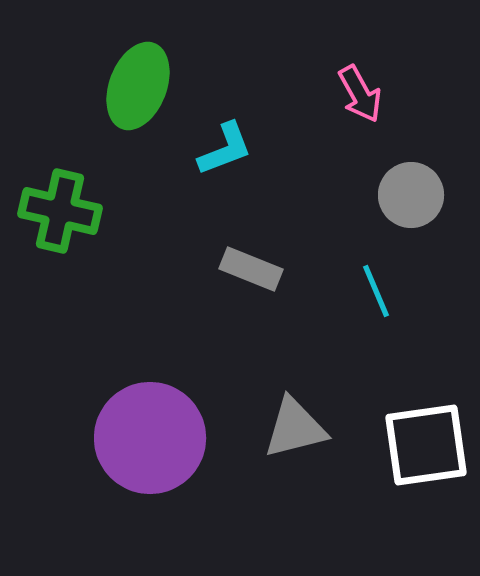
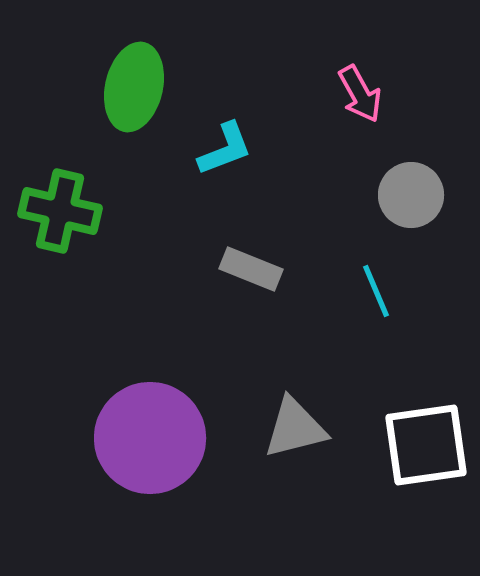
green ellipse: moved 4 px left, 1 px down; rotated 8 degrees counterclockwise
